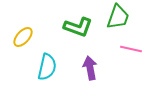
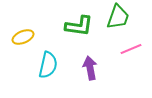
green L-shape: moved 1 px right, 1 px up; rotated 12 degrees counterclockwise
yellow ellipse: rotated 25 degrees clockwise
pink line: rotated 35 degrees counterclockwise
cyan semicircle: moved 1 px right, 2 px up
